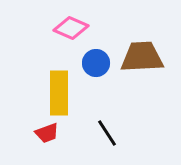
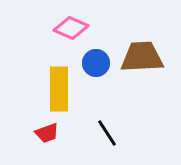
yellow rectangle: moved 4 px up
